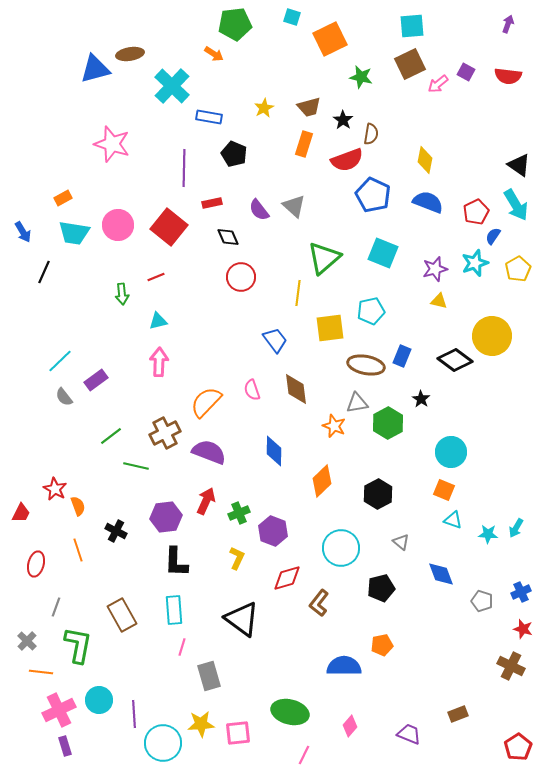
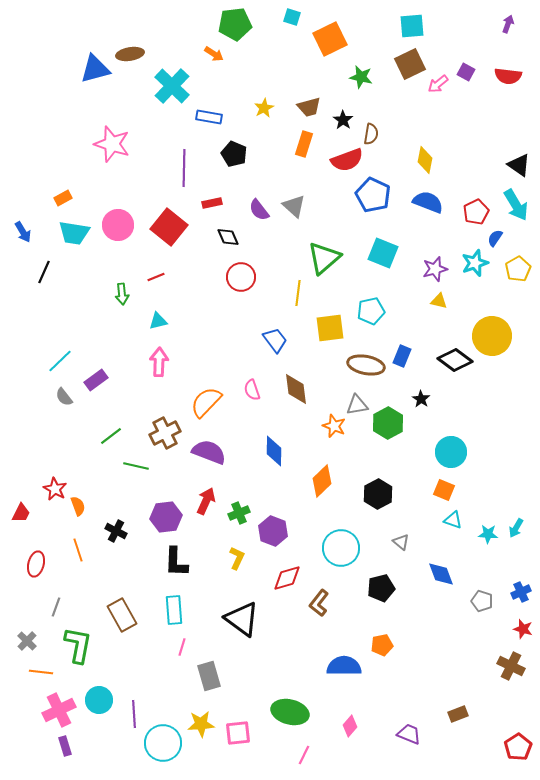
blue semicircle at (493, 236): moved 2 px right, 2 px down
gray triangle at (357, 403): moved 2 px down
